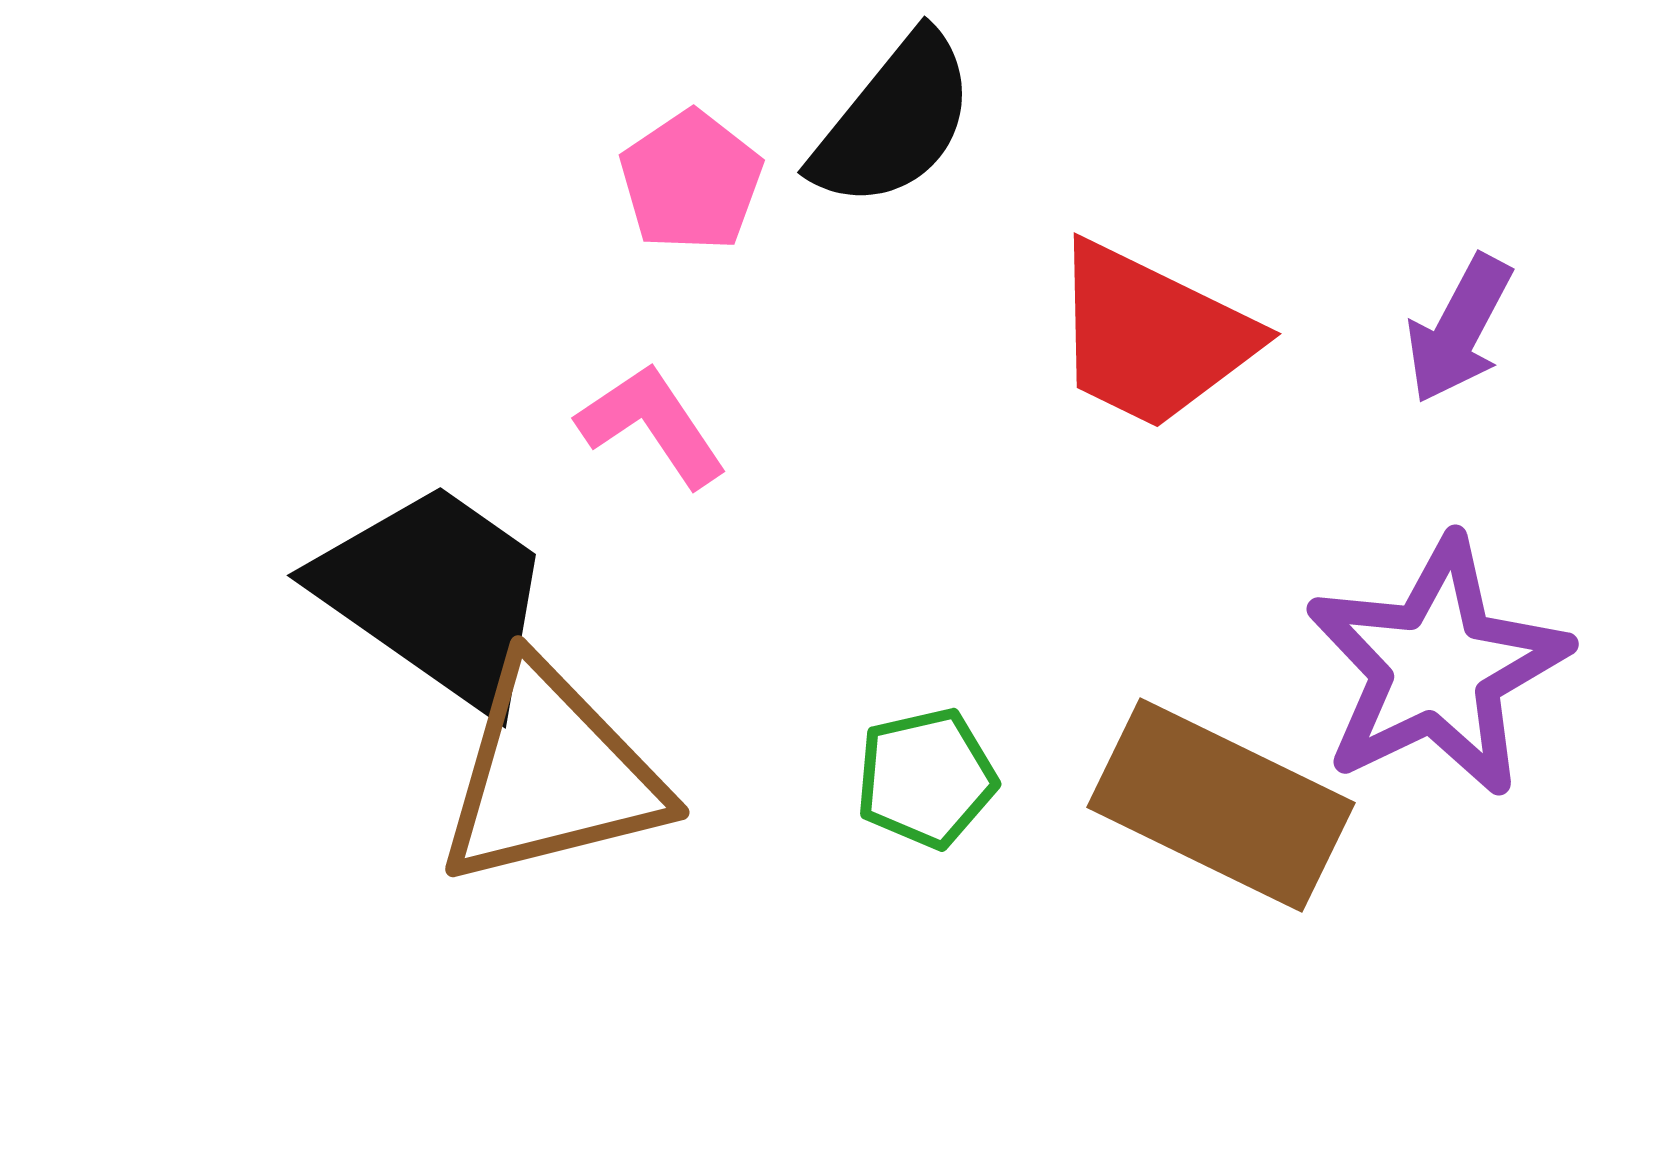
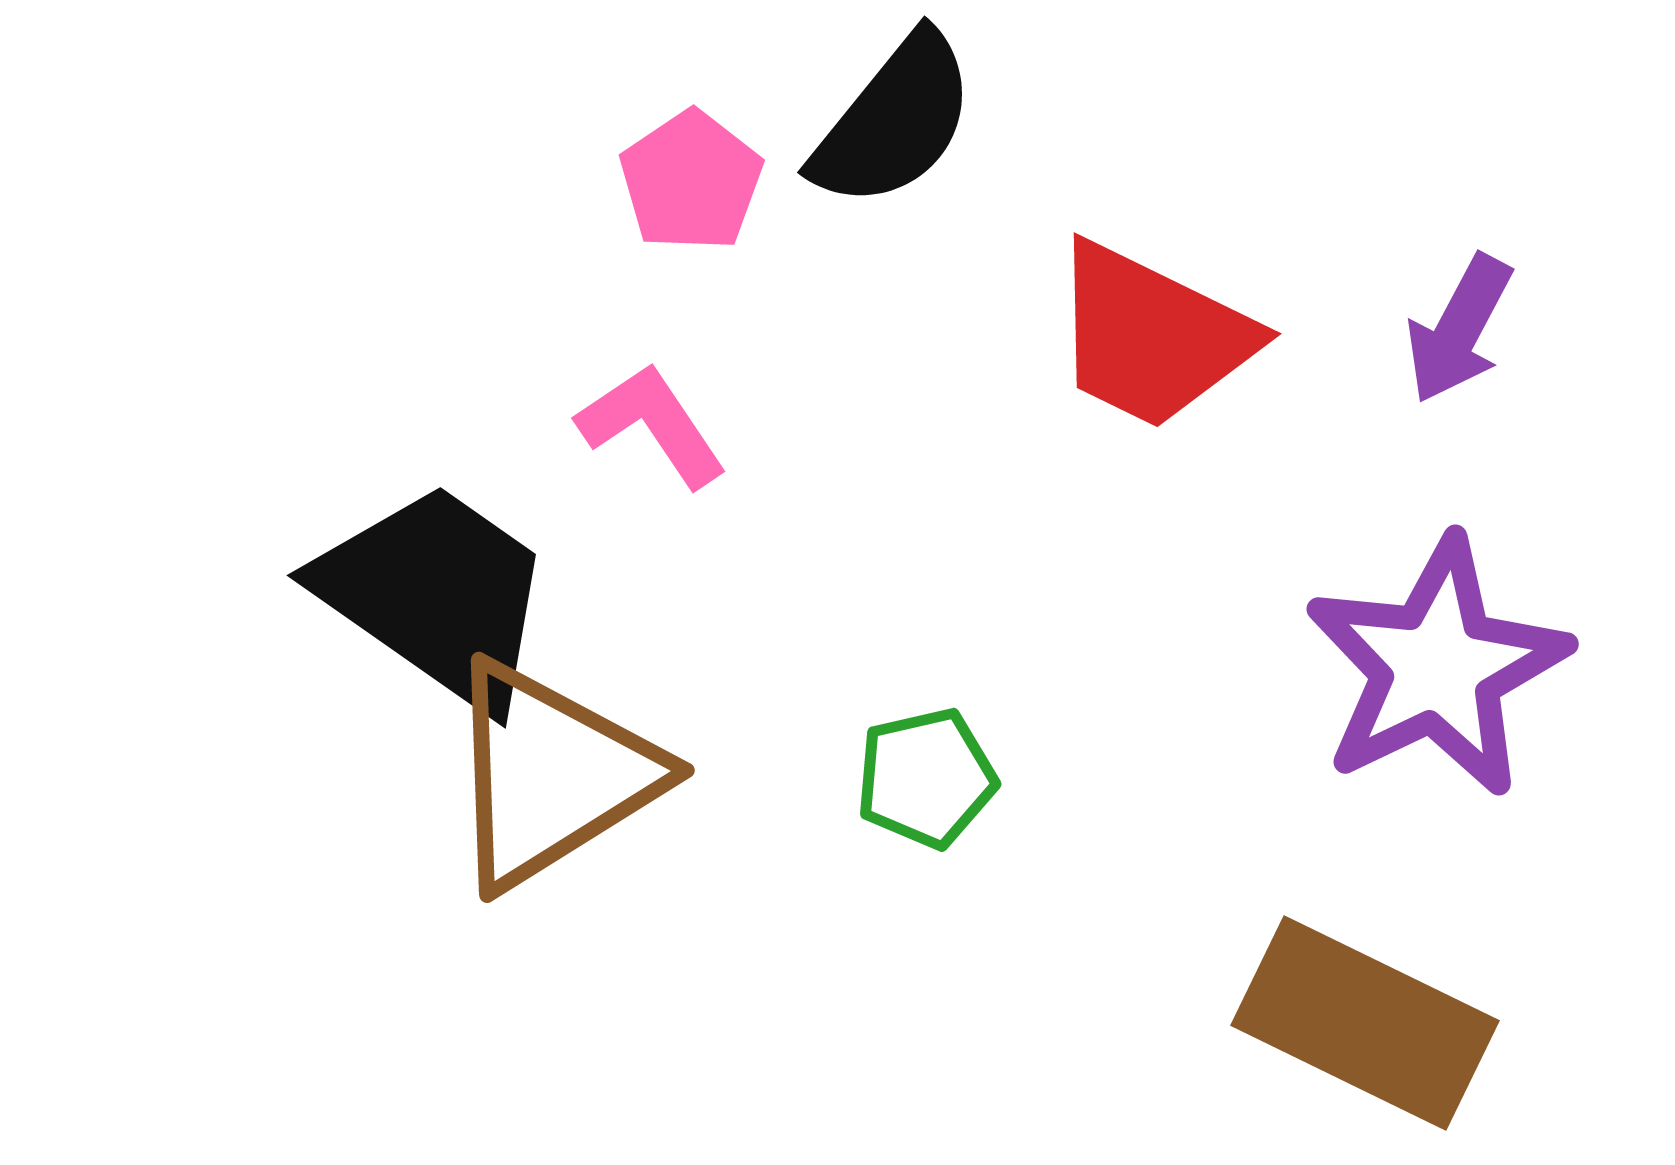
brown triangle: rotated 18 degrees counterclockwise
brown rectangle: moved 144 px right, 218 px down
